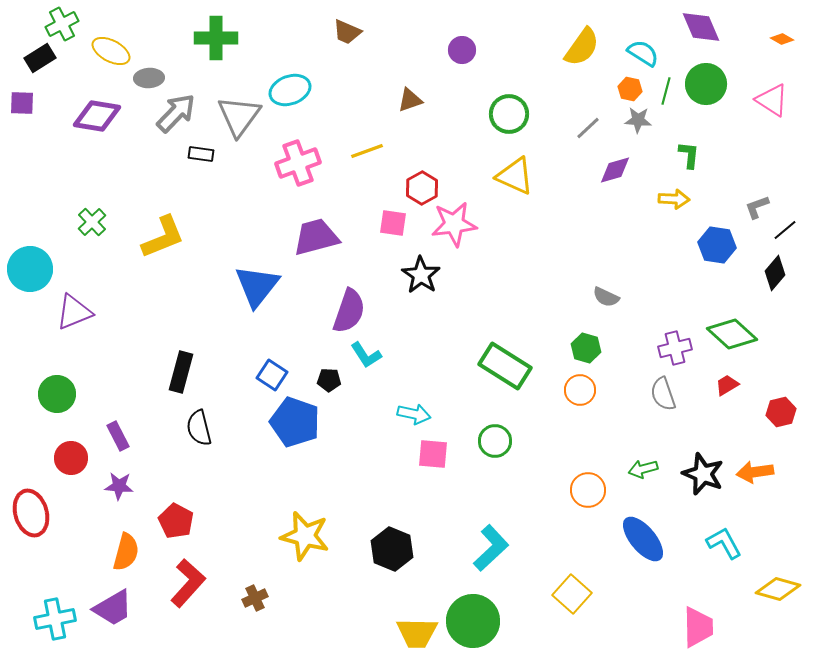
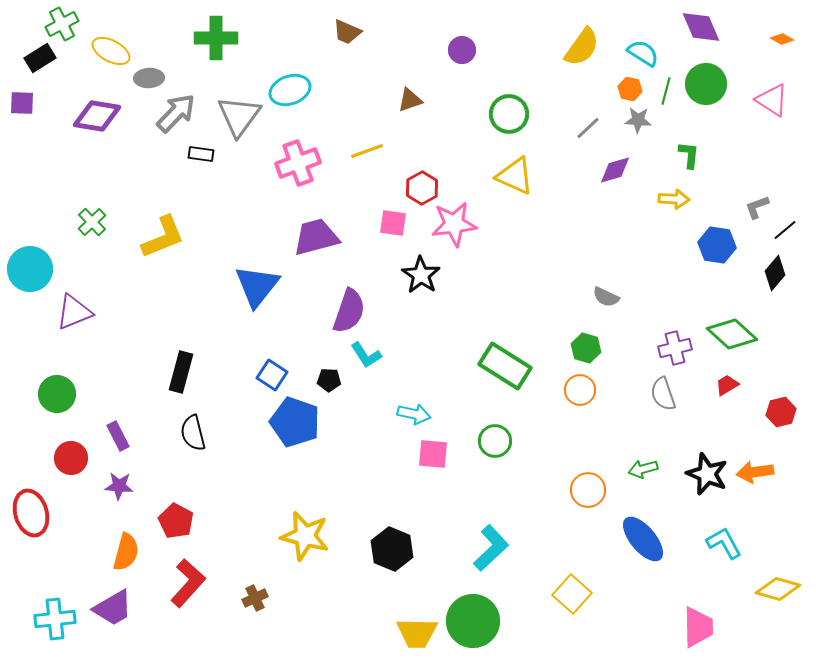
black semicircle at (199, 428): moved 6 px left, 5 px down
black star at (703, 474): moved 4 px right
cyan cross at (55, 619): rotated 6 degrees clockwise
